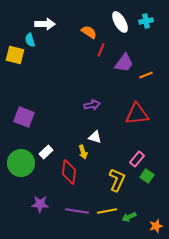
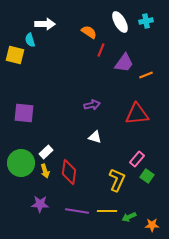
purple square: moved 4 px up; rotated 15 degrees counterclockwise
yellow arrow: moved 38 px left, 19 px down
yellow line: rotated 12 degrees clockwise
orange star: moved 4 px left, 1 px up; rotated 16 degrees clockwise
